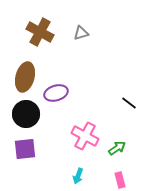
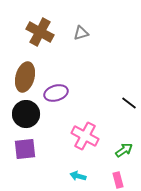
green arrow: moved 7 px right, 2 px down
cyan arrow: rotated 84 degrees clockwise
pink rectangle: moved 2 px left
